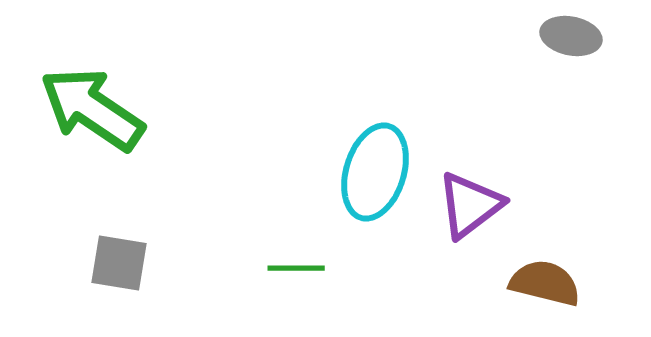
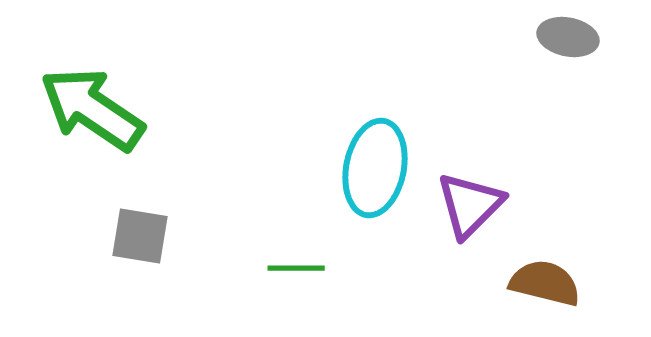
gray ellipse: moved 3 px left, 1 px down
cyan ellipse: moved 4 px up; rotated 6 degrees counterclockwise
purple triangle: rotated 8 degrees counterclockwise
gray square: moved 21 px right, 27 px up
